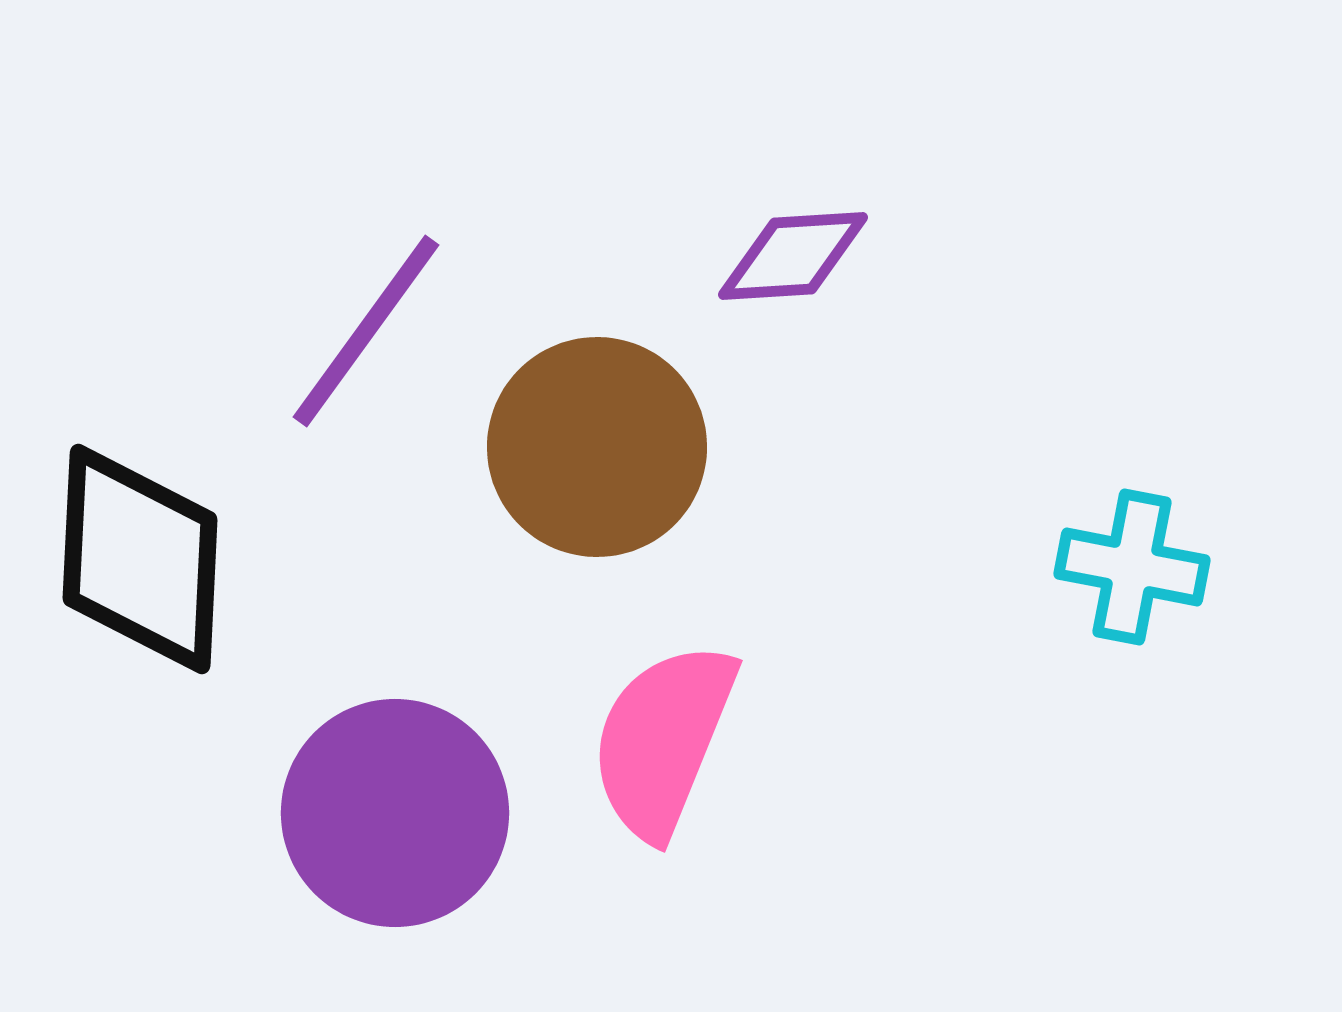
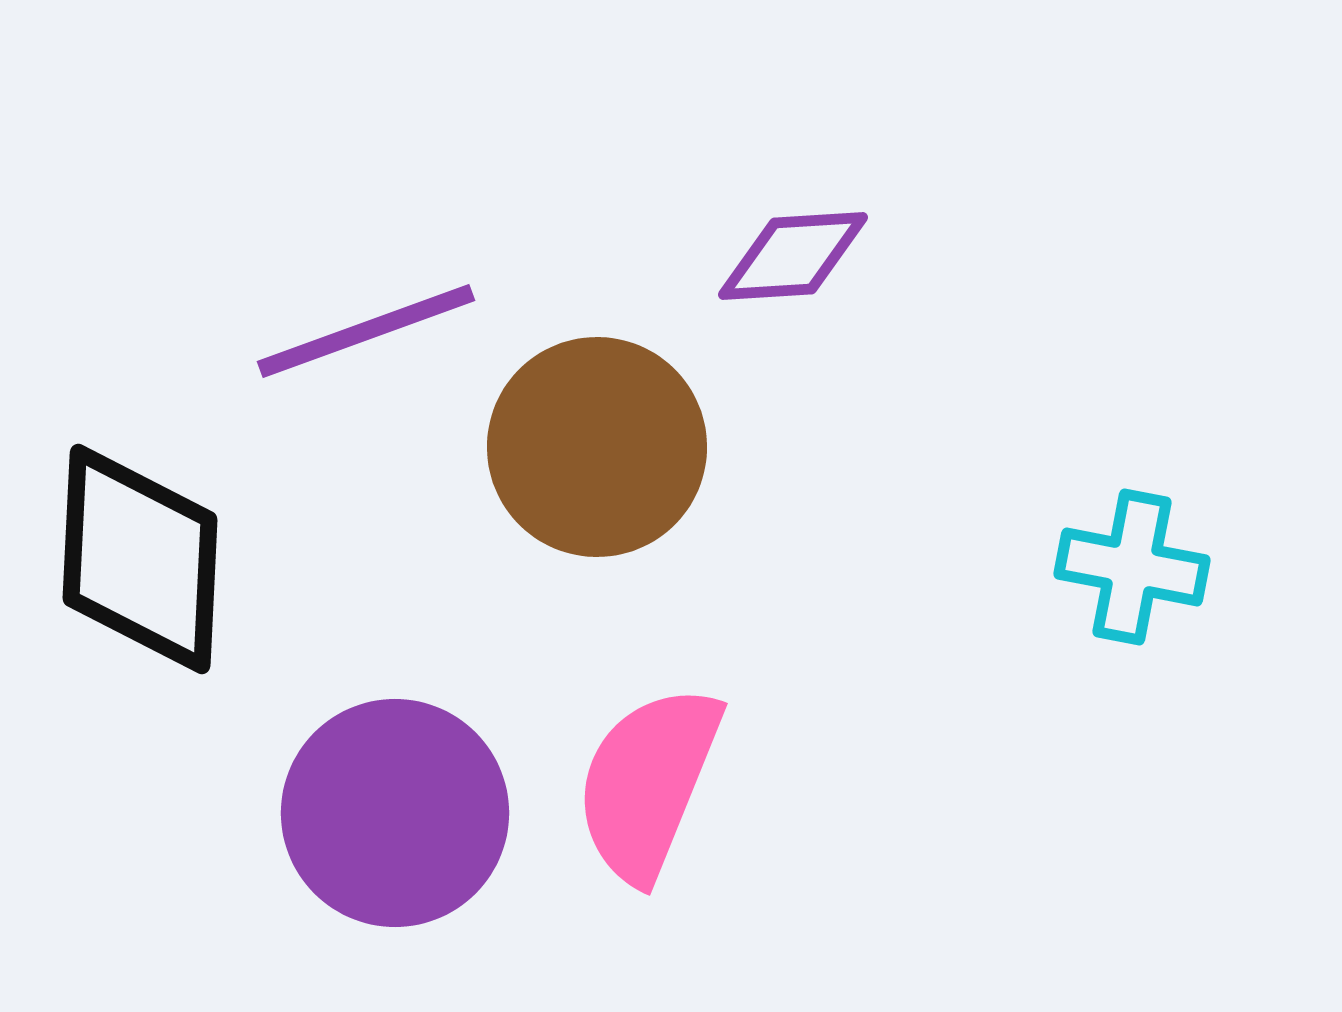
purple line: rotated 34 degrees clockwise
pink semicircle: moved 15 px left, 43 px down
